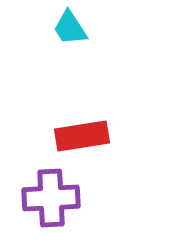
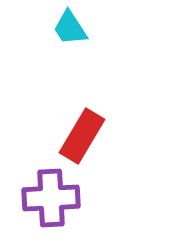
red rectangle: rotated 50 degrees counterclockwise
